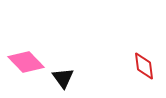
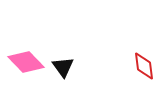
black triangle: moved 11 px up
